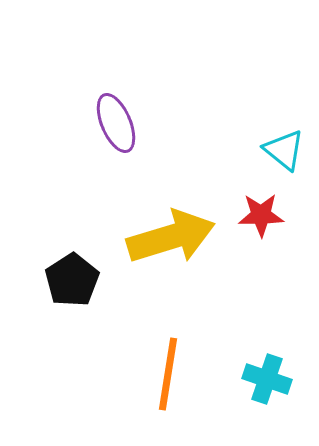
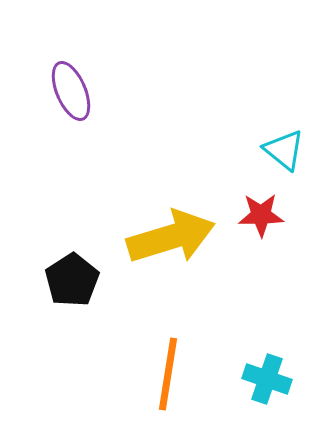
purple ellipse: moved 45 px left, 32 px up
